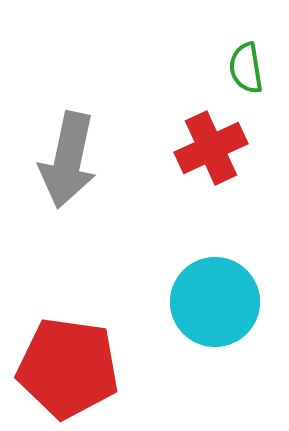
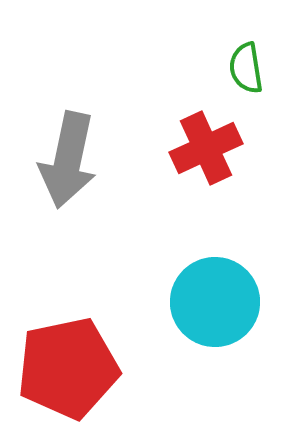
red cross: moved 5 px left
red pentagon: rotated 20 degrees counterclockwise
